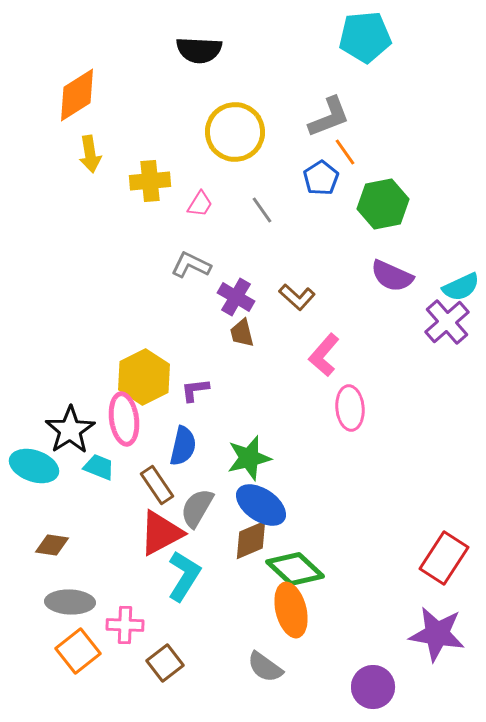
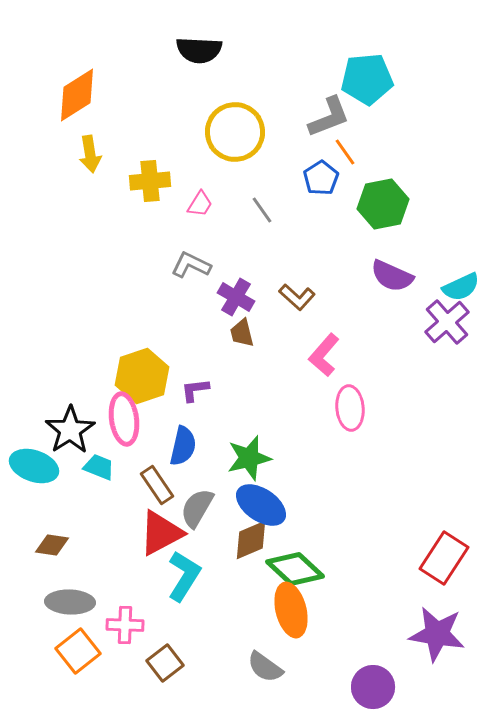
cyan pentagon at (365, 37): moved 2 px right, 42 px down
yellow hexagon at (144, 377): moved 2 px left, 1 px up; rotated 8 degrees clockwise
